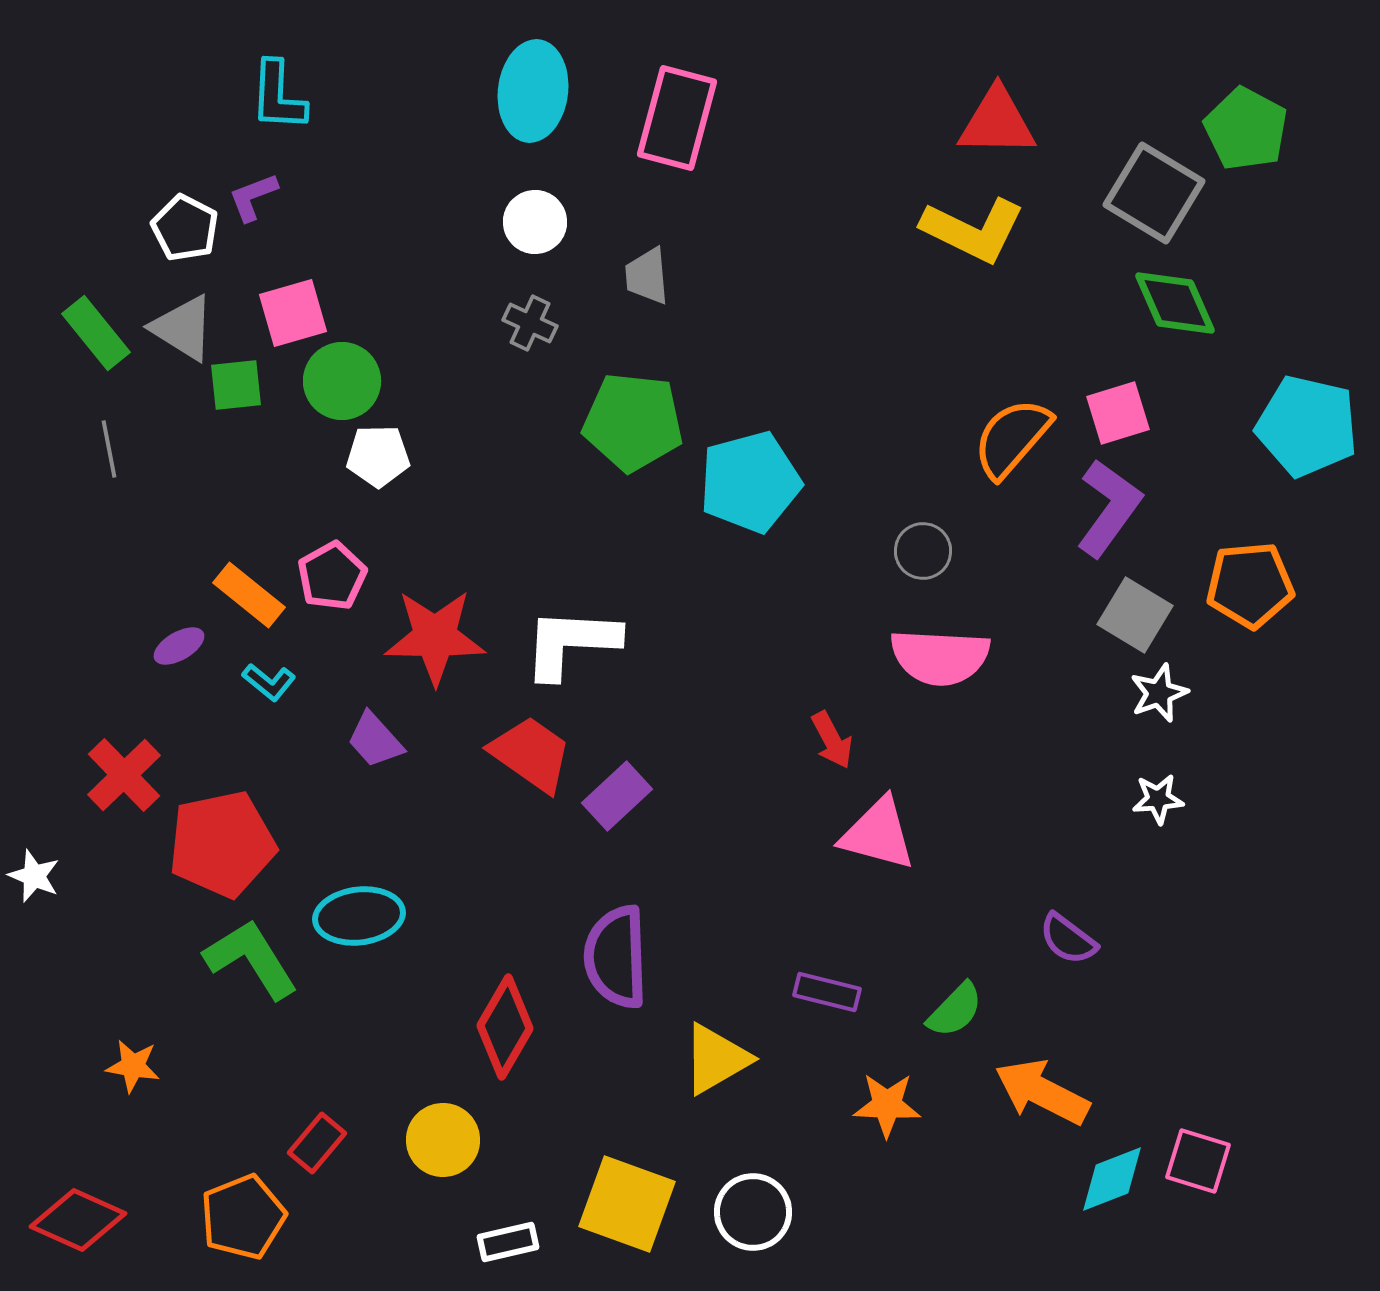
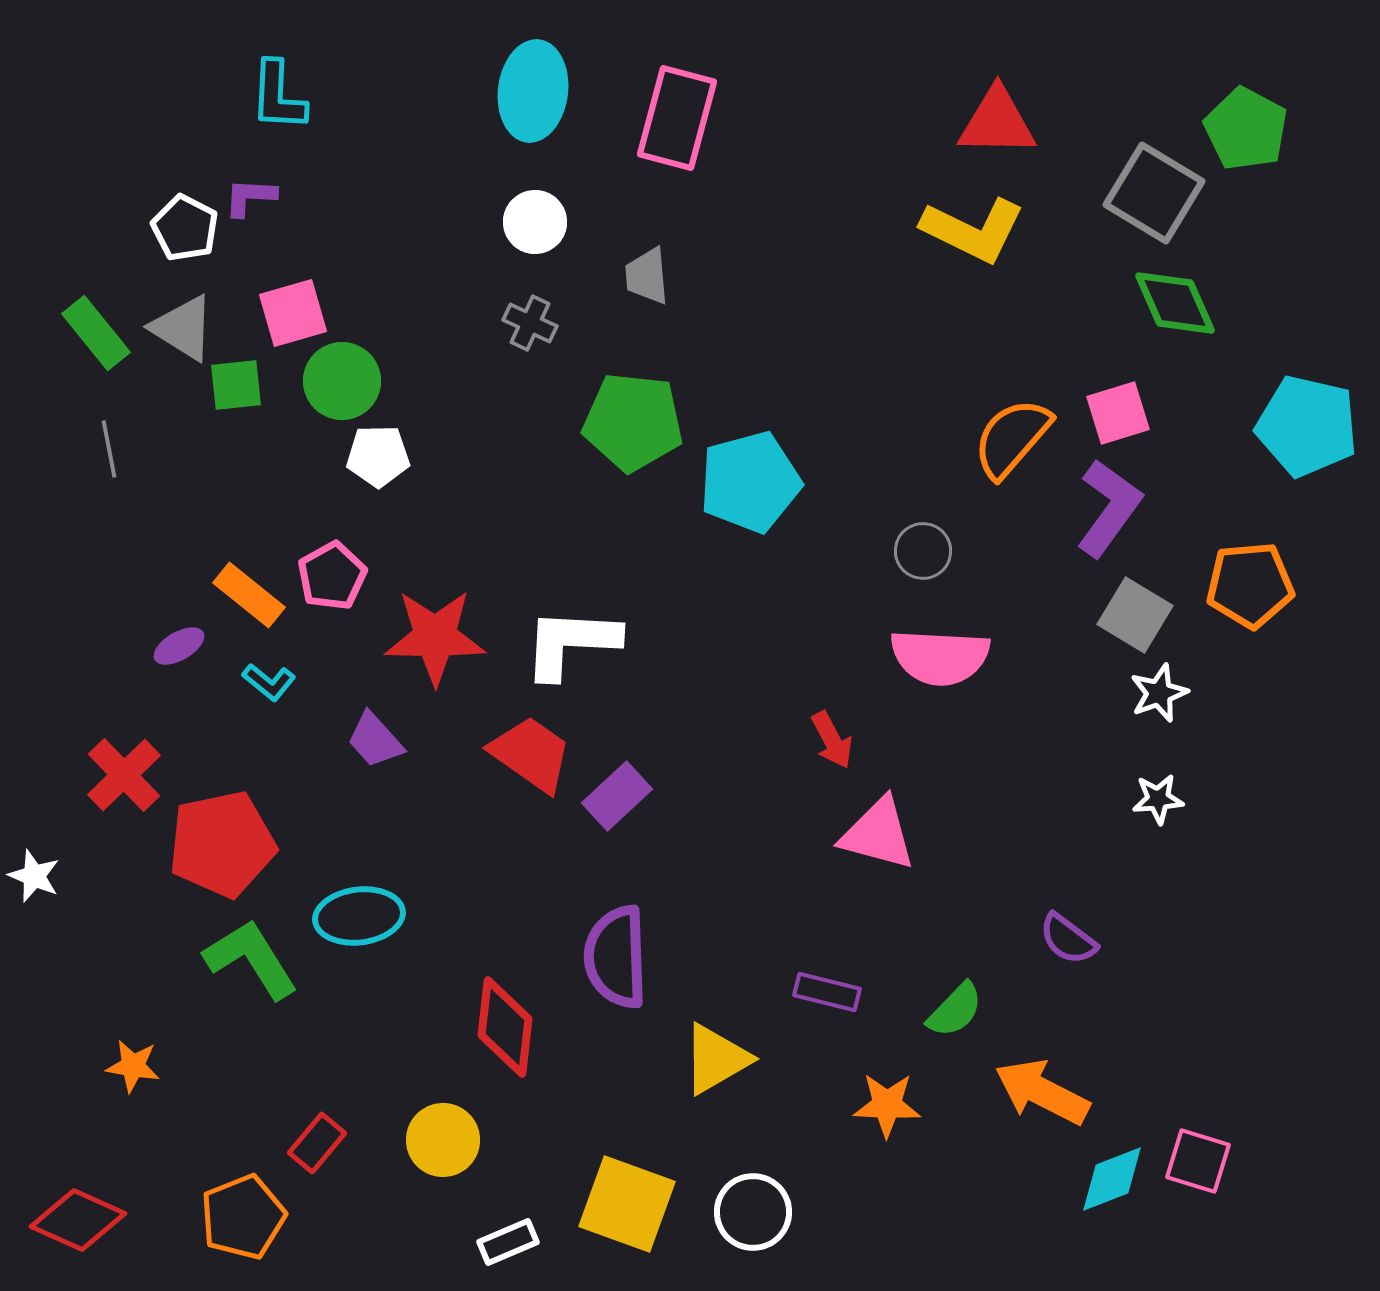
purple L-shape at (253, 197): moved 3 px left; rotated 24 degrees clockwise
red diamond at (505, 1027): rotated 24 degrees counterclockwise
white rectangle at (508, 1242): rotated 10 degrees counterclockwise
